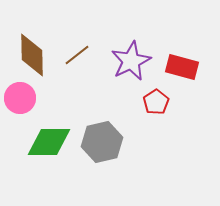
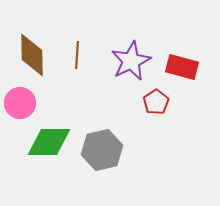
brown line: rotated 48 degrees counterclockwise
pink circle: moved 5 px down
gray hexagon: moved 8 px down
